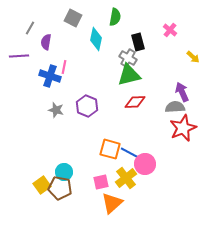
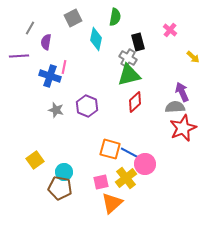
gray square: rotated 36 degrees clockwise
red diamond: rotated 40 degrees counterclockwise
yellow square: moved 7 px left, 25 px up
